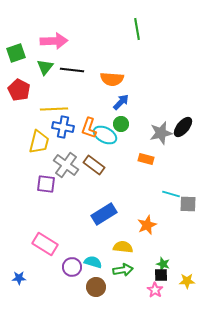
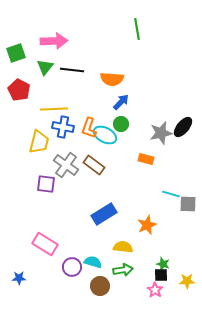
brown circle: moved 4 px right, 1 px up
